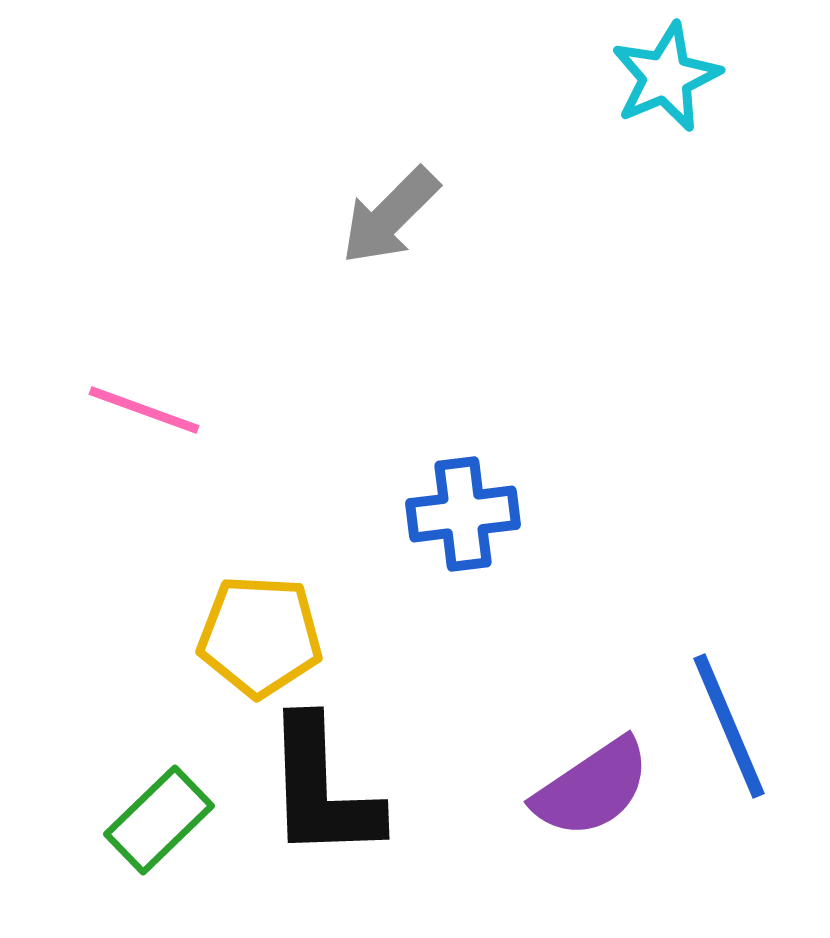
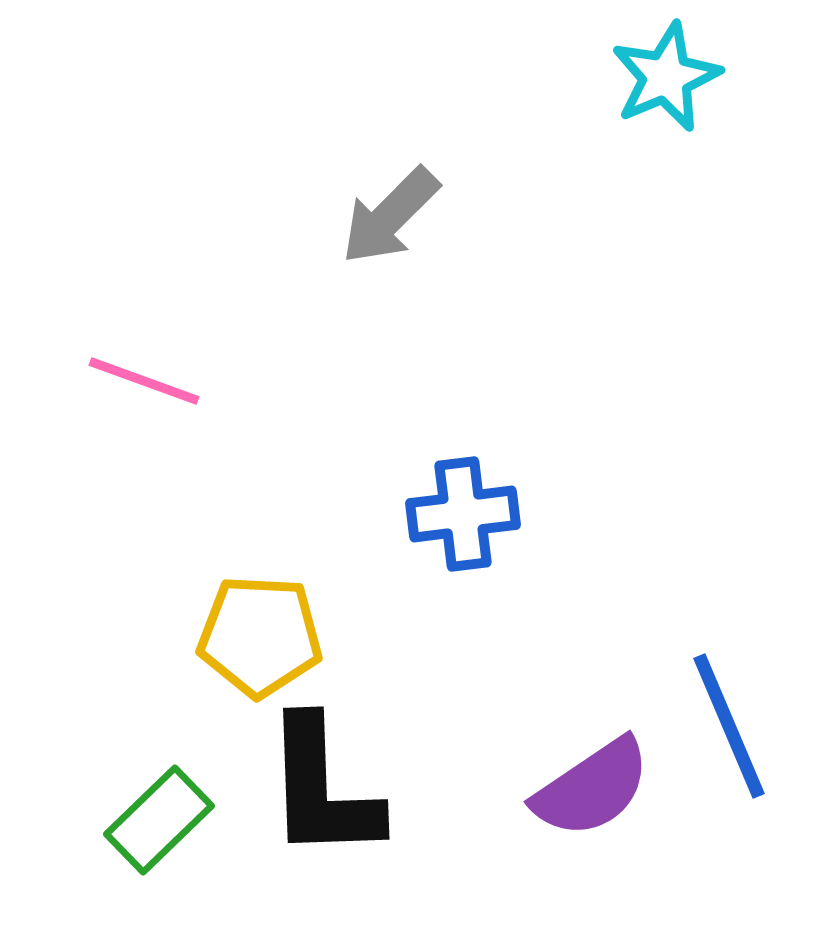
pink line: moved 29 px up
